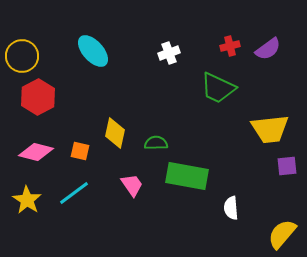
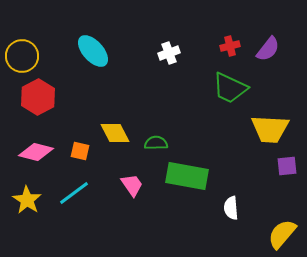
purple semicircle: rotated 16 degrees counterclockwise
green trapezoid: moved 12 px right
yellow trapezoid: rotated 9 degrees clockwise
yellow diamond: rotated 40 degrees counterclockwise
